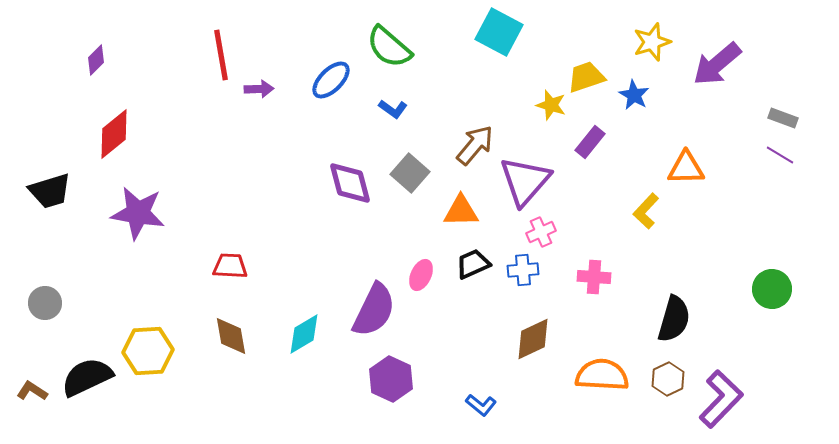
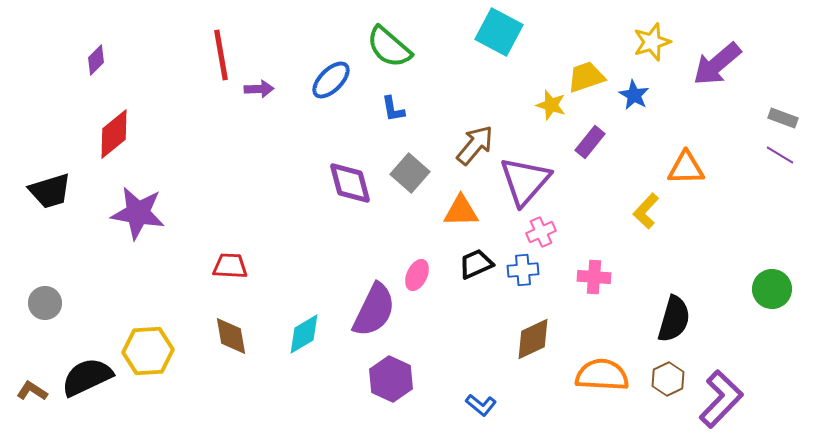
blue L-shape at (393, 109): rotated 44 degrees clockwise
black trapezoid at (473, 264): moved 3 px right
pink ellipse at (421, 275): moved 4 px left
